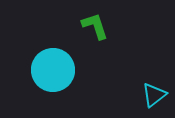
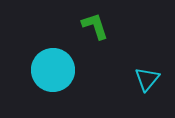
cyan triangle: moved 7 px left, 16 px up; rotated 12 degrees counterclockwise
